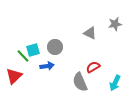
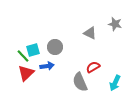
gray star: rotated 24 degrees clockwise
red triangle: moved 12 px right, 3 px up
